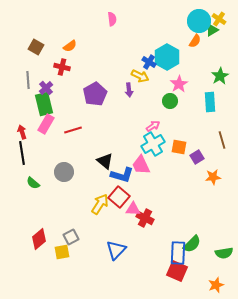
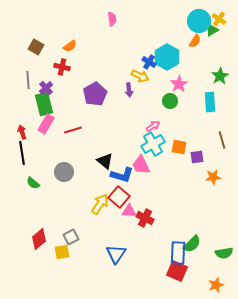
purple square at (197, 157): rotated 24 degrees clockwise
pink triangle at (133, 209): moved 4 px left, 2 px down
blue triangle at (116, 250): moved 4 px down; rotated 10 degrees counterclockwise
